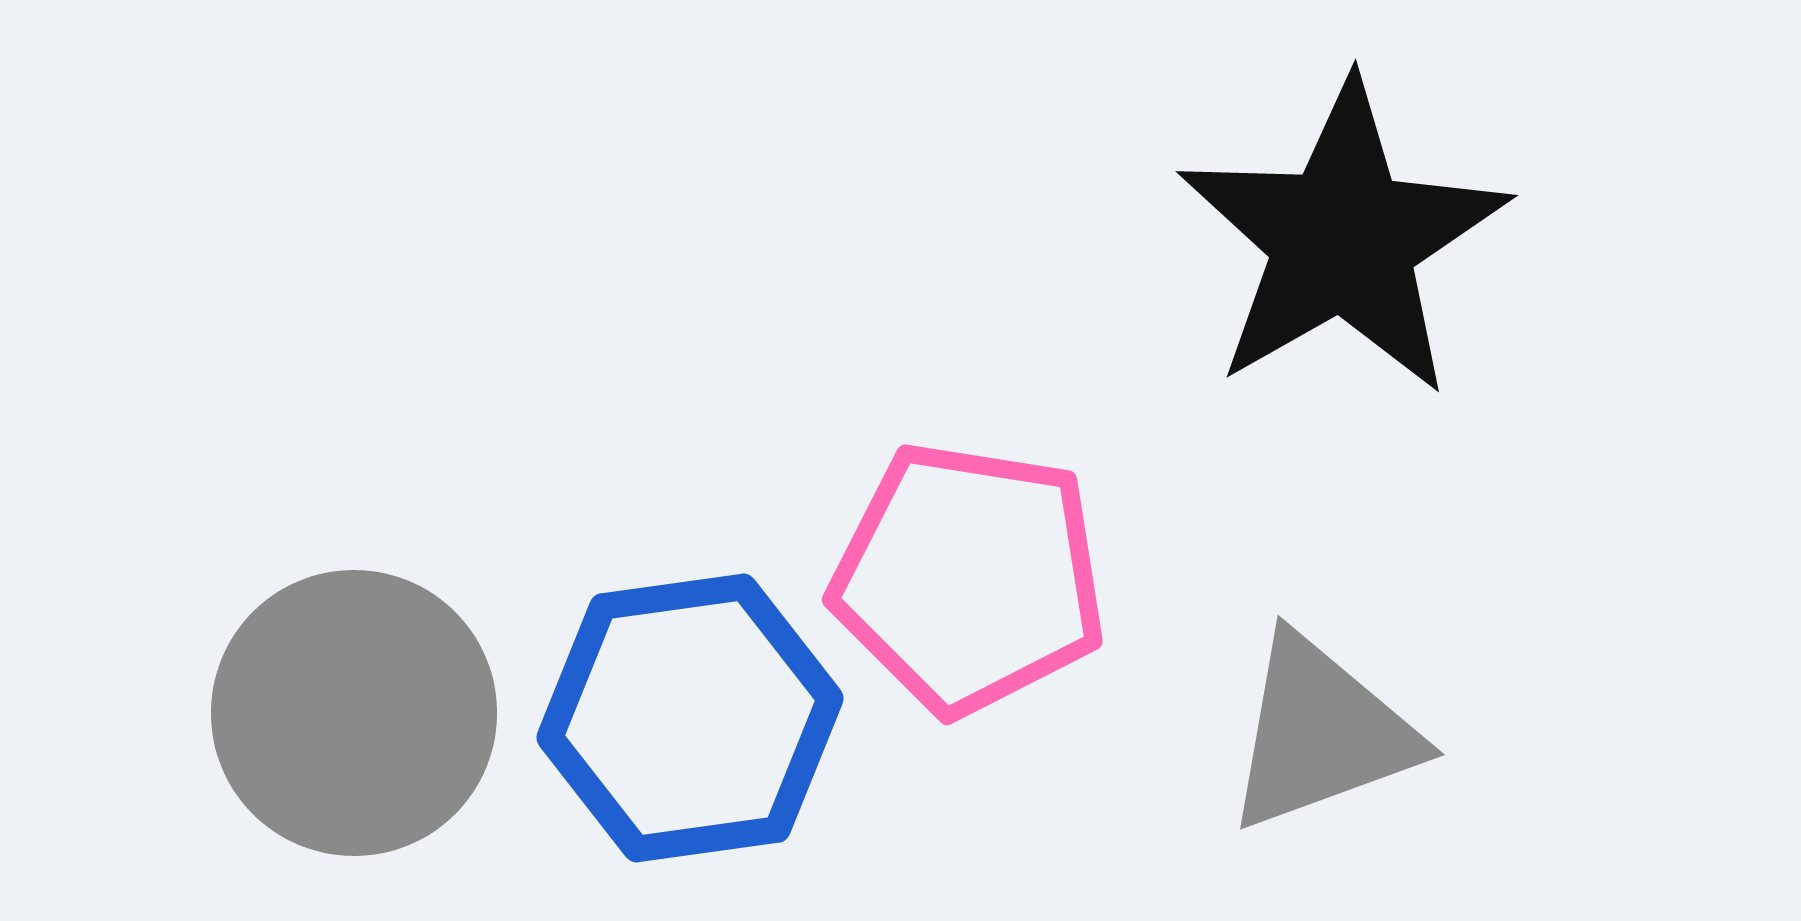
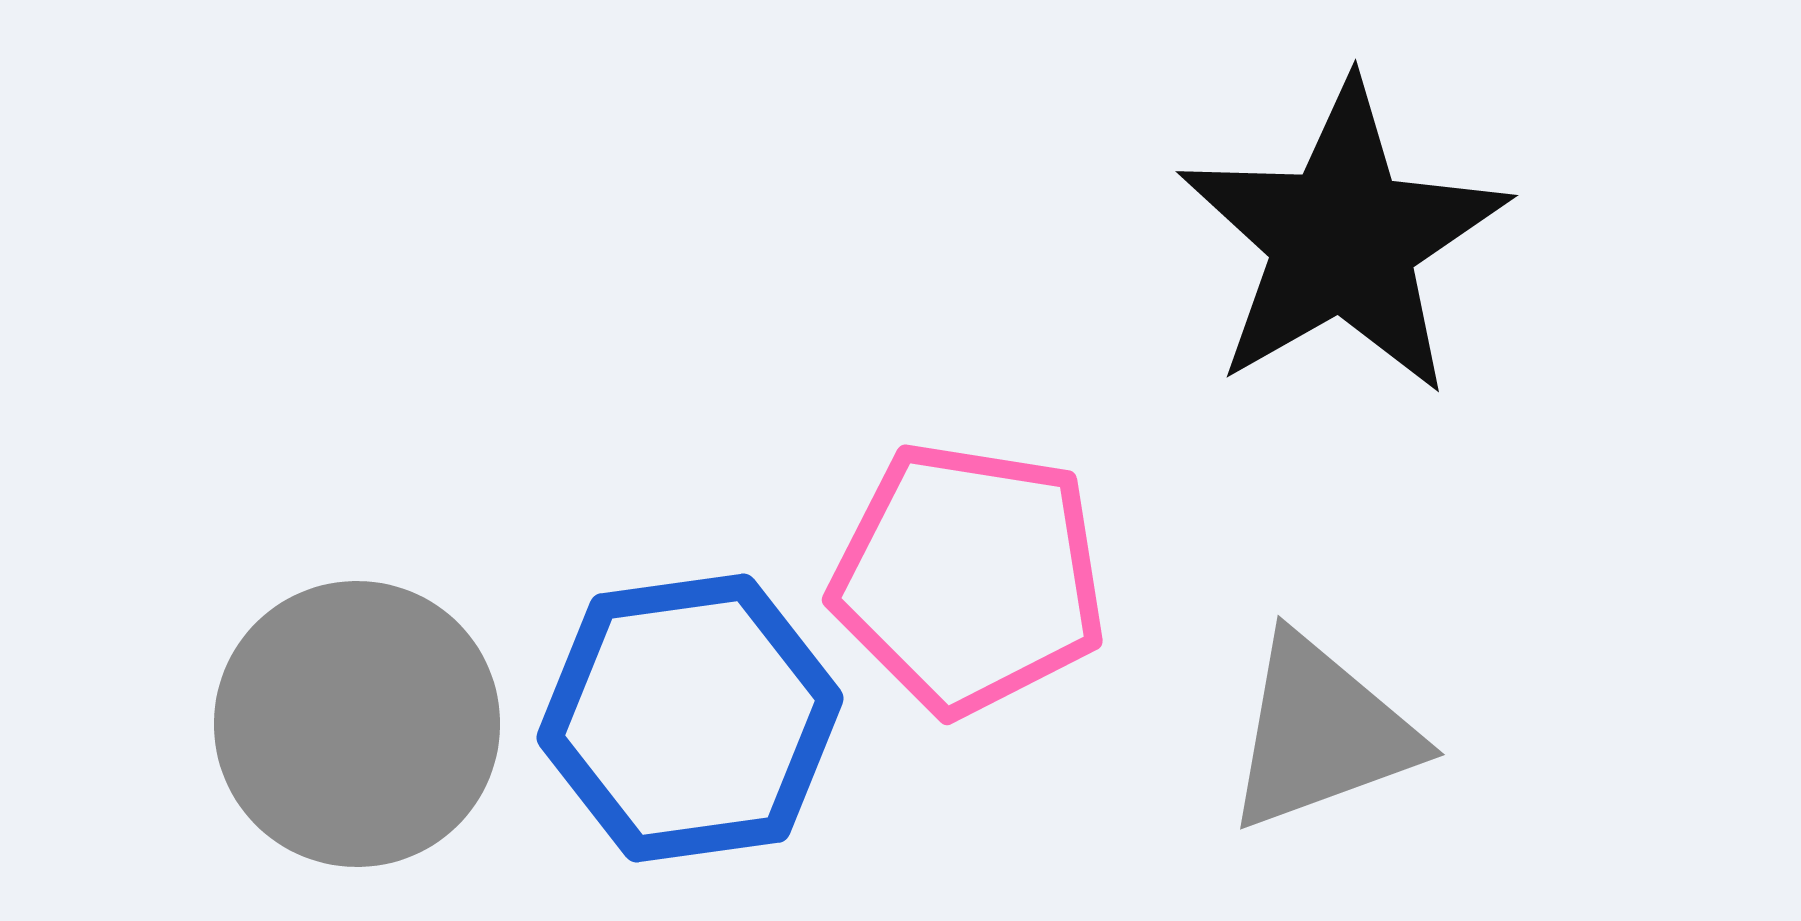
gray circle: moved 3 px right, 11 px down
